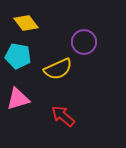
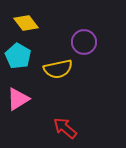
cyan pentagon: rotated 20 degrees clockwise
yellow semicircle: rotated 12 degrees clockwise
pink triangle: rotated 15 degrees counterclockwise
red arrow: moved 2 px right, 12 px down
